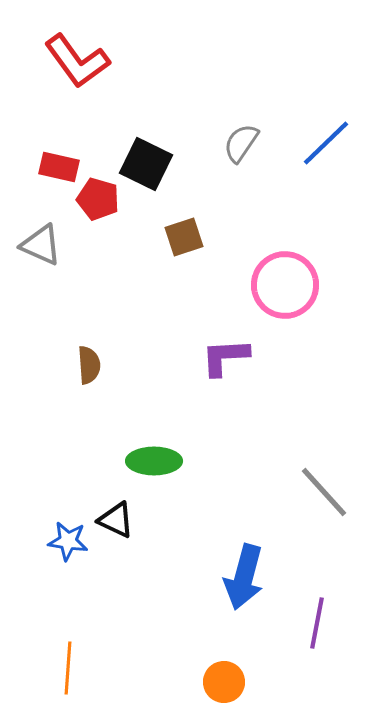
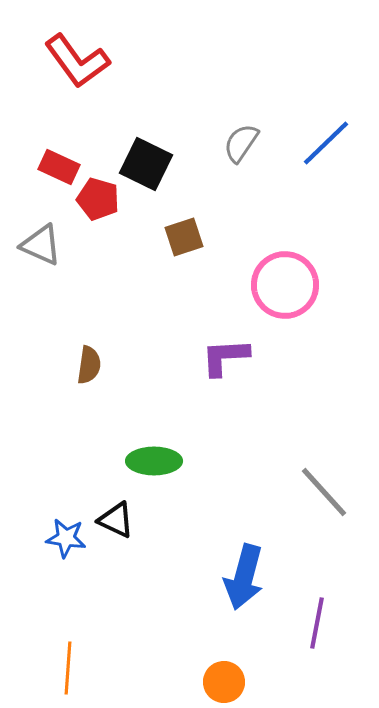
red rectangle: rotated 12 degrees clockwise
brown semicircle: rotated 12 degrees clockwise
blue star: moved 2 px left, 3 px up
